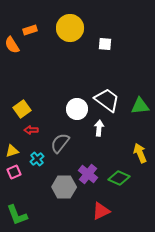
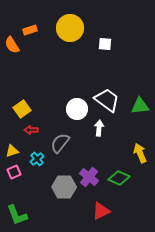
purple cross: moved 1 px right, 3 px down
